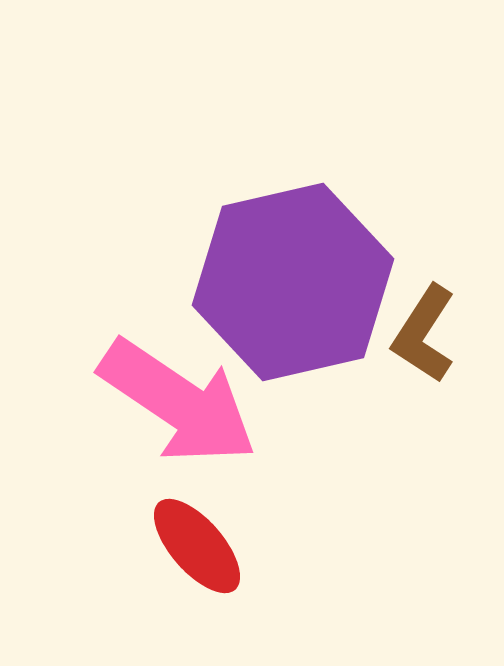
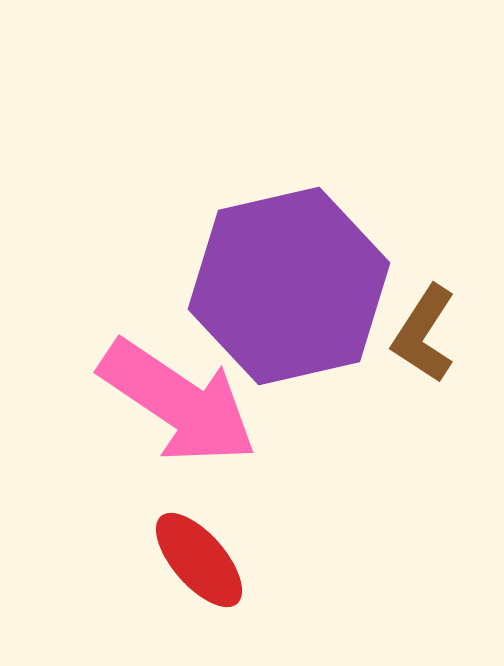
purple hexagon: moved 4 px left, 4 px down
red ellipse: moved 2 px right, 14 px down
